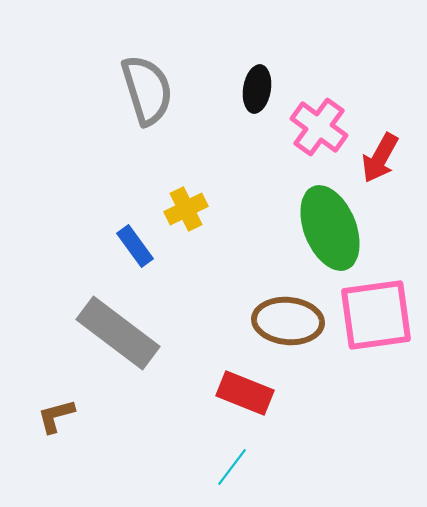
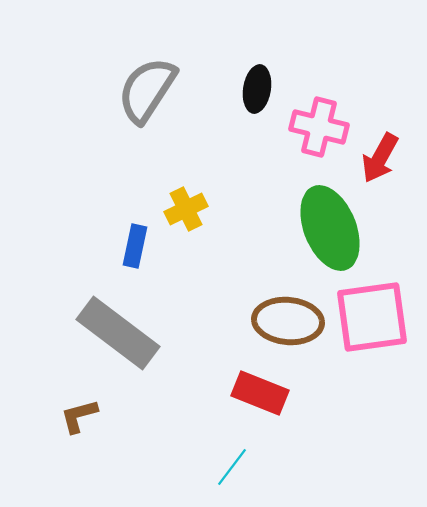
gray semicircle: rotated 130 degrees counterclockwise
pink cross: rotated 22 degrees counterclockwise
blue rectangle: rotated 48 degrees clockwise
pink square: moved 4 px left, 2 px down
red rectangle: moved 15 px right
brown L-shape: moved 23 px right
